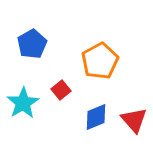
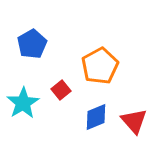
orange pentagon: moved 5 px down
red triangle: moved 1 px down
